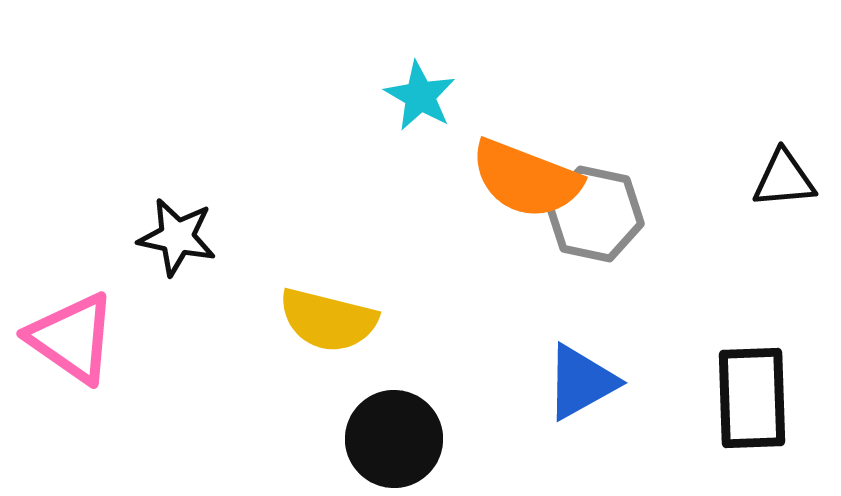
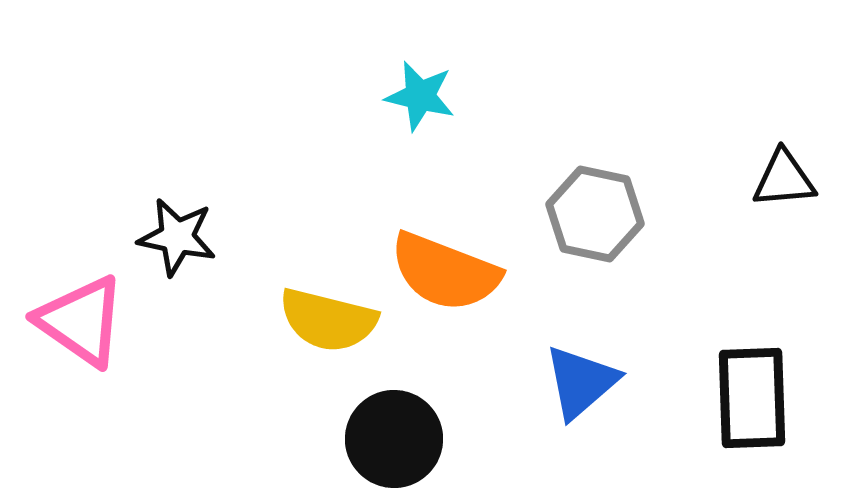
cyan star: rotated 16 degrees counterclockwise
orange semicircle: moved 81 px left, 93 px down
pink triangle: moved 9 px right, 17 px up
blue triangle: rotated 12 degrees counterclockwise
